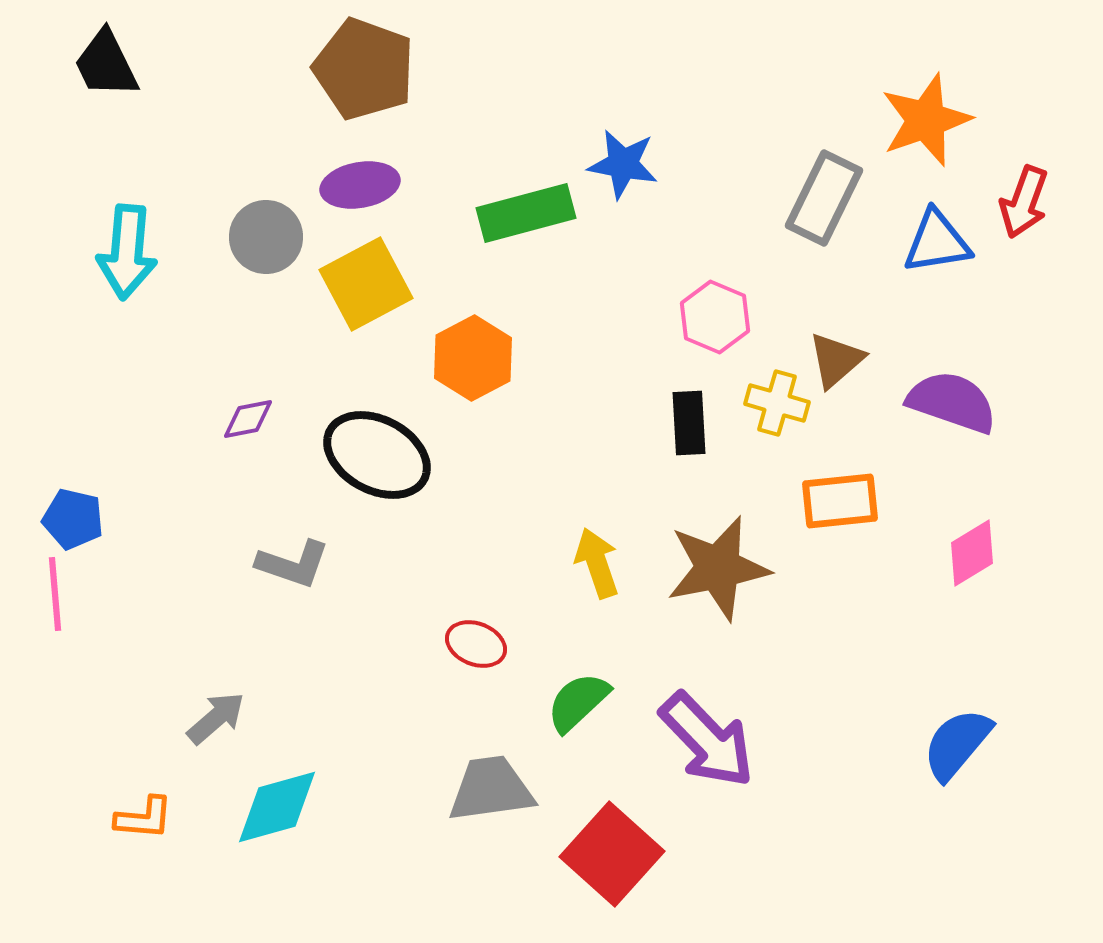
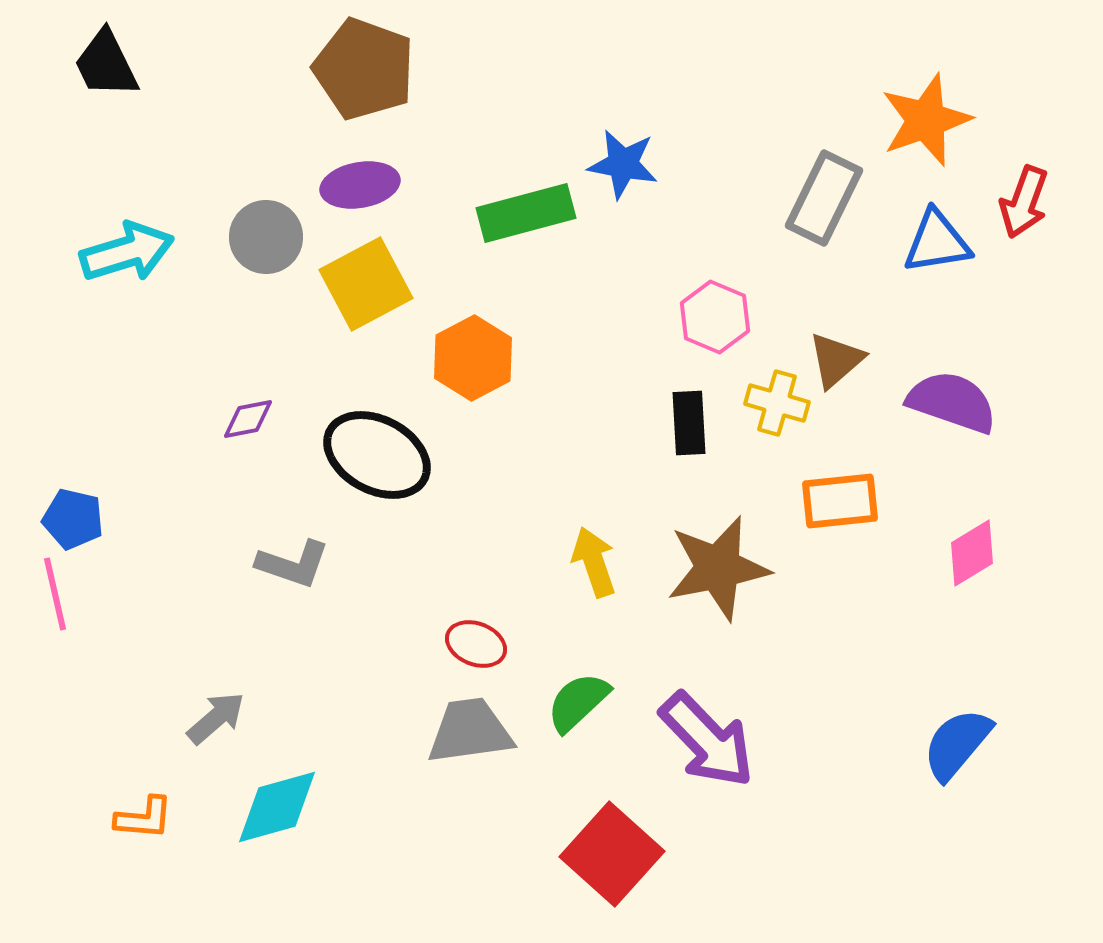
cyan arrow: rotated 112 degrees counterclockwise
yellow arrow: moved 3 px left, 1 px up
pink line: rotated 8 degrees counterclockwise
gray trapezoid: moved 21 px left, 58 px up
